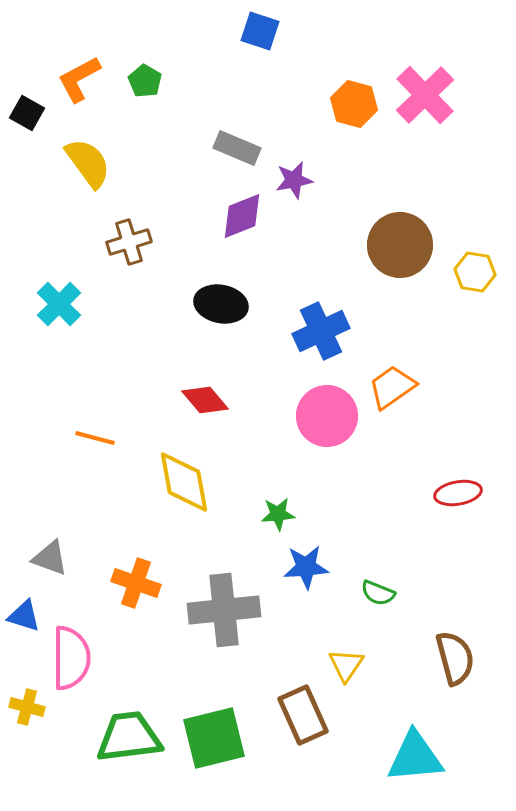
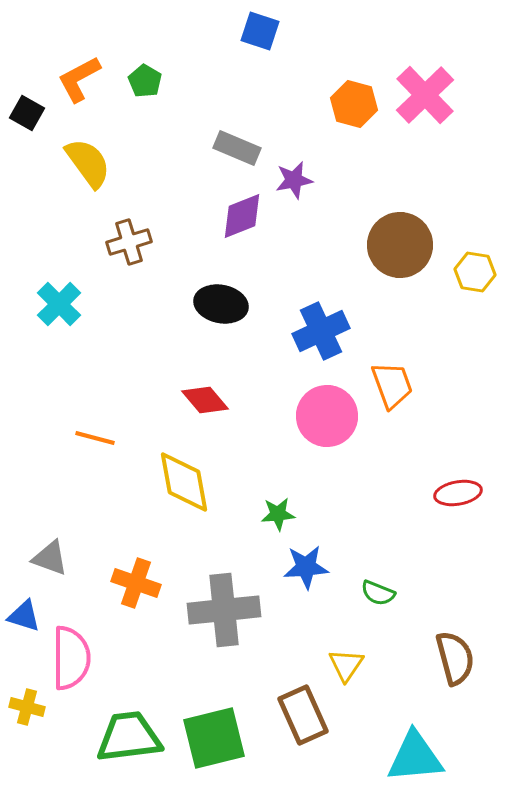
orange trapezoid: moved 2 px up; rotated 105 degrees clockwise
